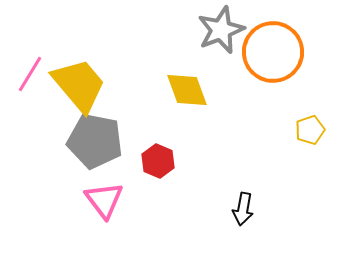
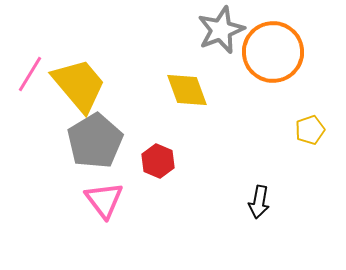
gray pentagon: rotated 30 degrees clockwise
black arrow: moved 16 px right, 7 px up
